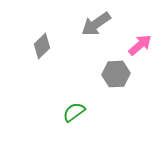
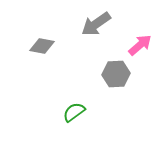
gray diamond: rotated 55 degrees clockwise
